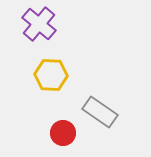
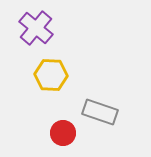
purple cross: moved 3 px left, 4 px down
gray rectangle: rotated 16 degrees counterclockwise
